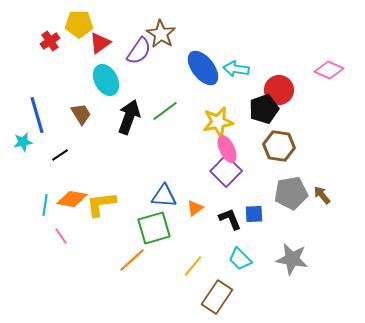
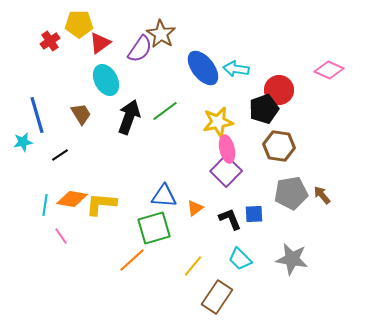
purple semicircle: moved 1 px right, 2 px up
pink ellipse: rotated 12 degrees clockwise
yellow L-shape: rotated 12 degrees clockwise
